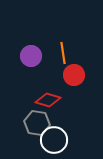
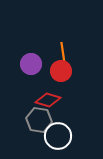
purple circle: moved 8 px down
red circle: moved 13 px left, 4 px up
gray hexagon: moved 2 px right, 3 px up
white circle: moved 4 px right, 4 px up
